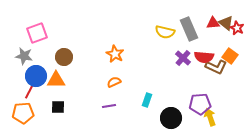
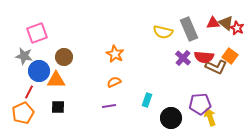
yellow semicircle: moved 2 px left
blue circle: moved 3 px right, 5 px up
orange pentagon: rotated 20 degrees counterclockwise
